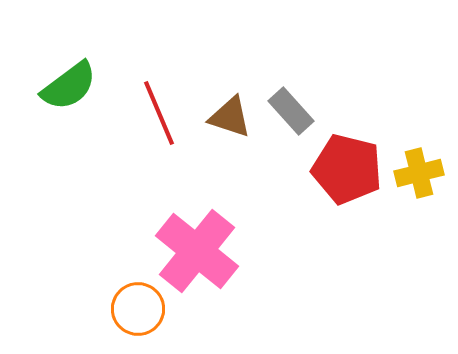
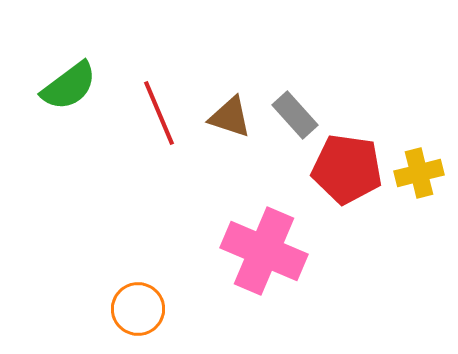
gray rectangle: moved 4 px right, 4 px down
red pentagon: rotated 6 degrees counterclockwise
pink cross: moved 67 px right; rotated 16 degrees counterclockwise
